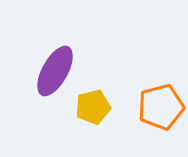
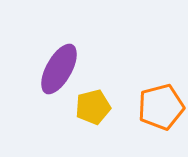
purple ellipse: moved 4 px right, 2 px up
